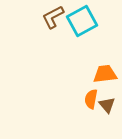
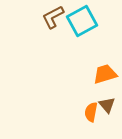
orange trapezoid: rotated 10 degrees counterclockwise
orange semicircle: moved 13 px down
